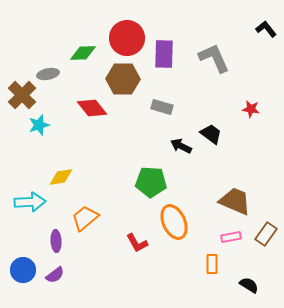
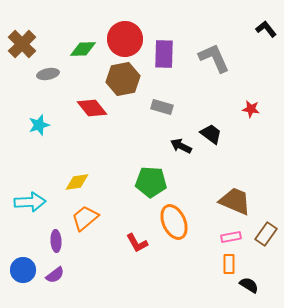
red circle: moved 2 px left, 1 px down
green diamond: moved 4 px up
brown hexagon: rotated 12 degrees counterclockwise
brown cross: moved 51 px up
yellow diamond: moved 16 px right, 5 px down
orange rectangle: moved 17 px right
